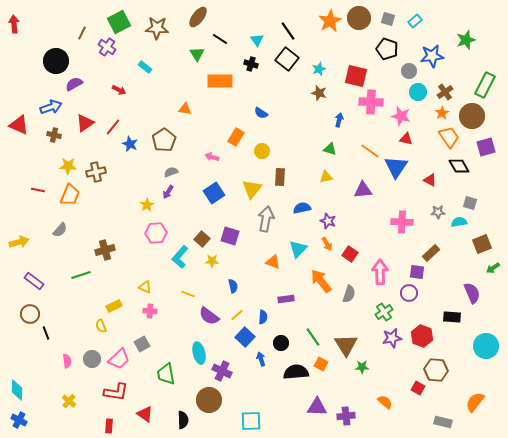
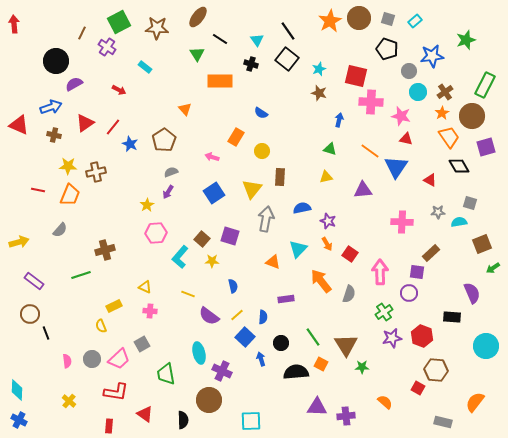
orange triangle at (185, 109): rotated 40 degrees clockwise
